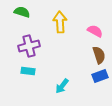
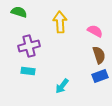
green semicircle: moved 3 px left
